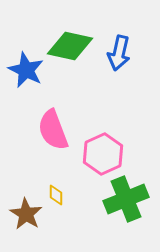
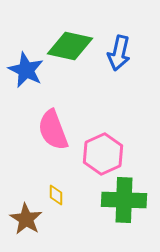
green cross: moved 2 px left, 1 px down; rotated 24 degrees clockwise
brown star: moved 5 px down
